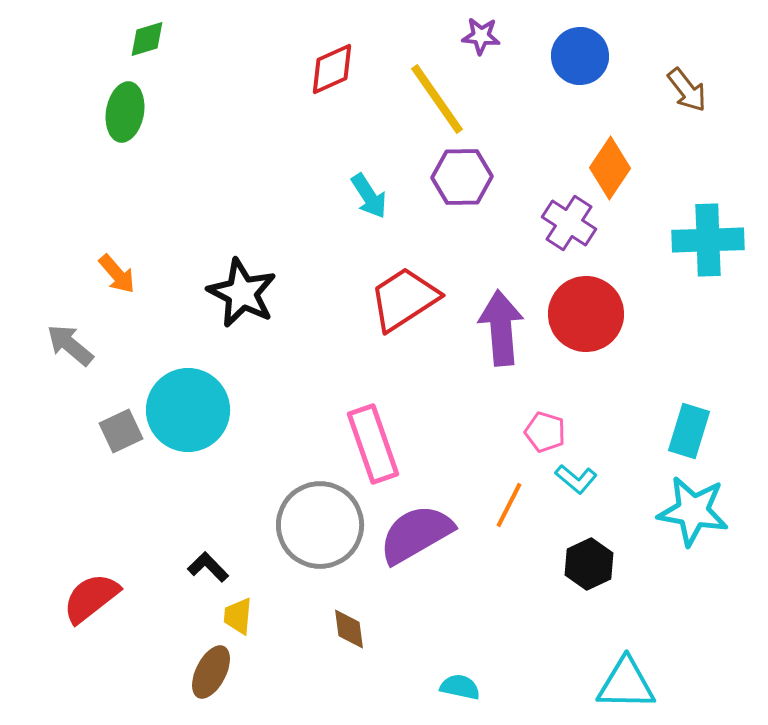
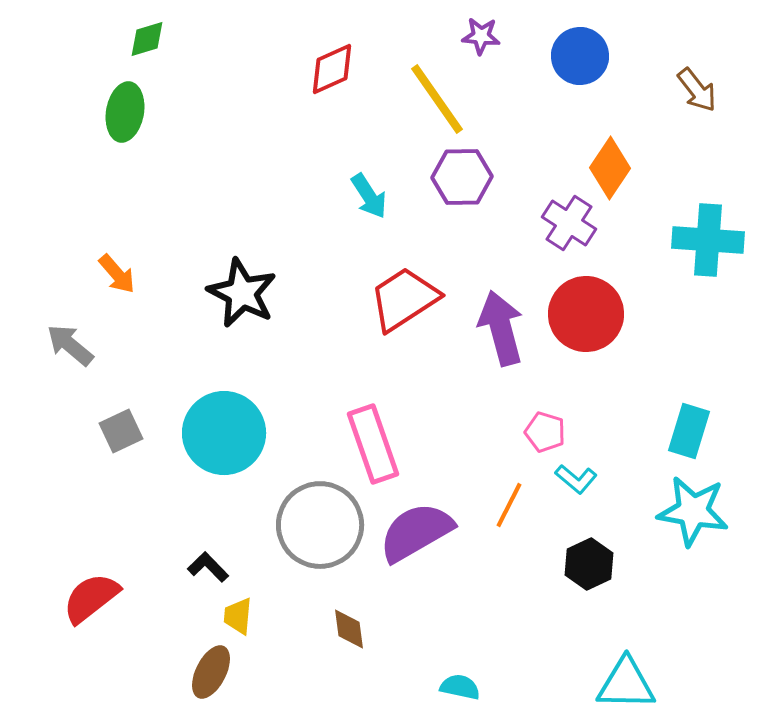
brown arrow: moved 10 px right
cyan cross: rotated 6 degrees clockwise
purple arrow: rotated 10 degrees counterclockwise
cyan circle: moved 36 px right, 23 px down
purple semicircle: moved 2 px up
